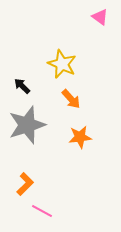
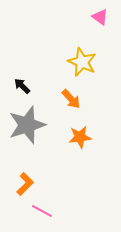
yellow star: moved 20 px right, 2 px up
